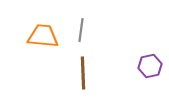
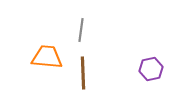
orange trapezoid: moved 4 px right, 21 px down
purple hexagon: moved 1 px right, 3 px down
